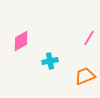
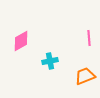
pink line: rotated 35 degrees counterclockwise
